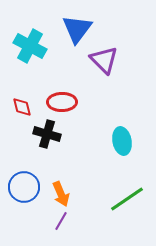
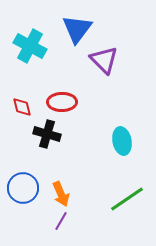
blue circle: moved 1 px left, 1 px down
